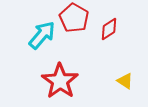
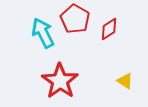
red pentagon: moved 1 px right, 1 px down
cyan arrow: moved 1 px right, 2 px up; rotated 68 degrees counterclockwise
